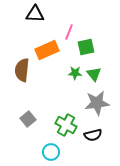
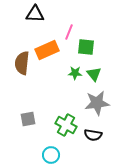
green square: rotated 18 degrees clockwise
brown semicircle: moved 7 px up
gray square: rotated 28 degrees clockwise
black semicircle: rotated 24 degrees clockwise
cyan circle: moved 3 px down
